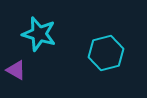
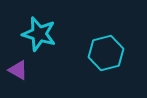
purple triangle: moved 2 px right
